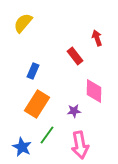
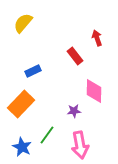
blue rectangle: rotated 42 degrees clockwise
orange rectangle: moved 16 px left; rotated 12 degrees clockwise
